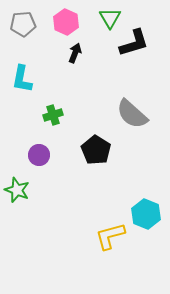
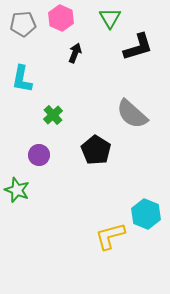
pink hexagon: moved 5 px left, 4 px up
black L-shape: moved 4 px right, 4 px down
green cross: rotated 24 degrees counterclockwise
